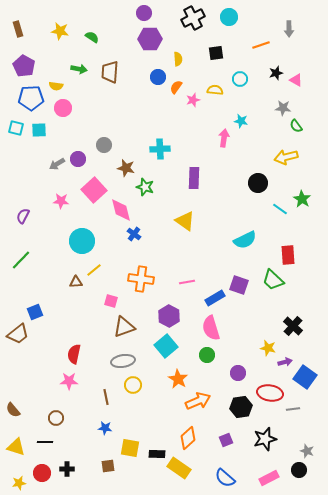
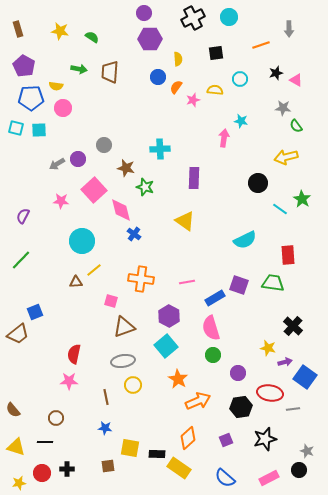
green trapezoid at (273, 280): moved 3 px down; rotated 145 degrees clockwise
green circle at (207, 355): moved 6 px right
